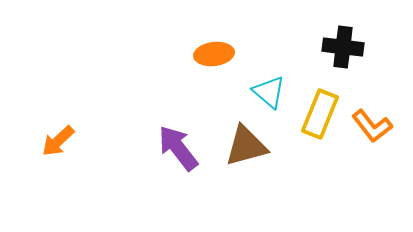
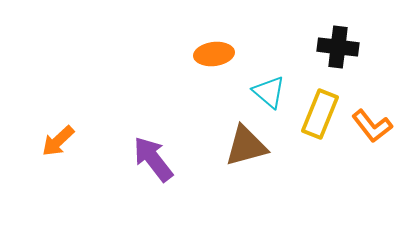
black cross: moved 5 px left
purple arrow: moved 25 px left, 11 px down
